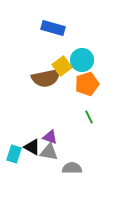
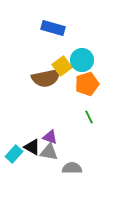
cyan rectangle: rotated 24 degrees clockwise
